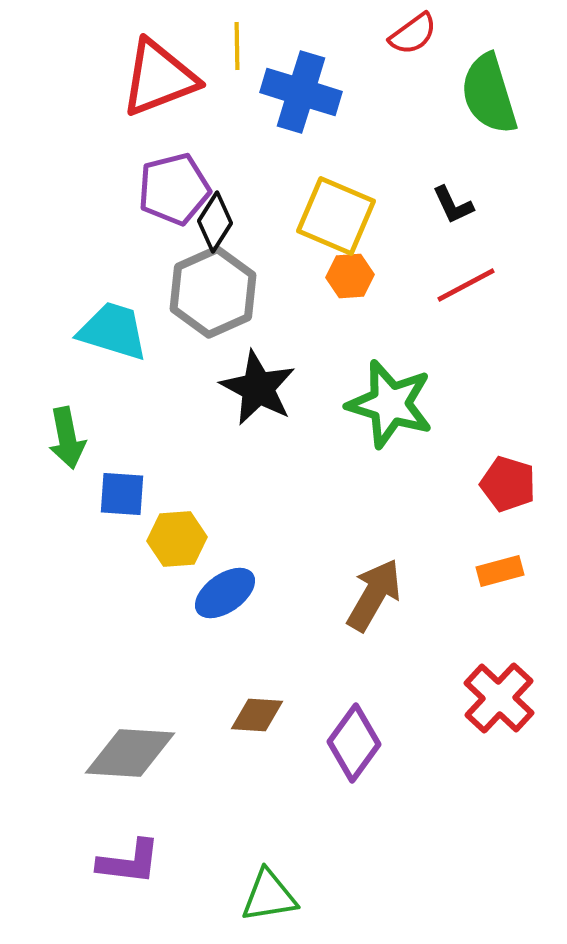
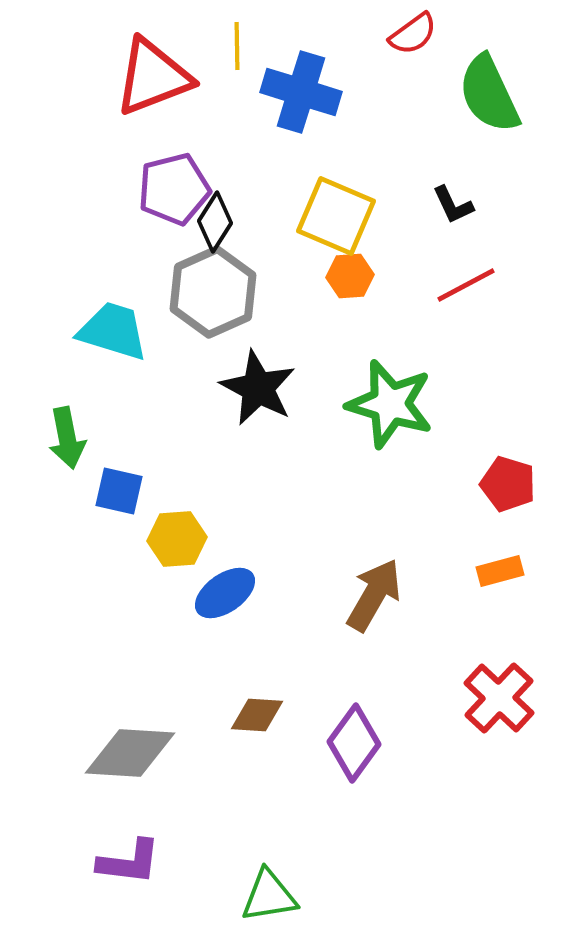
red triangle: moved 6 px left, 1 px up
green semicircle: rotated 8 degrees counterclockwise
blue square: moved 3 px left, 3 px up; rotated 9 degrees clockwise
